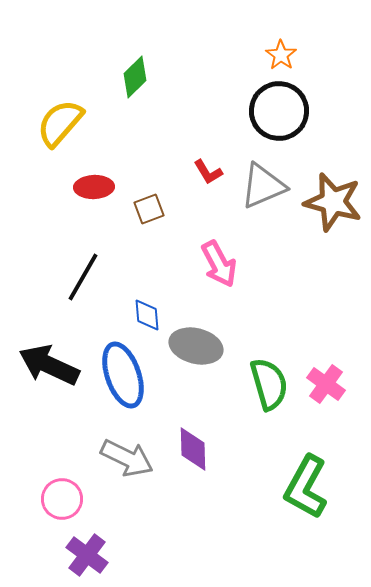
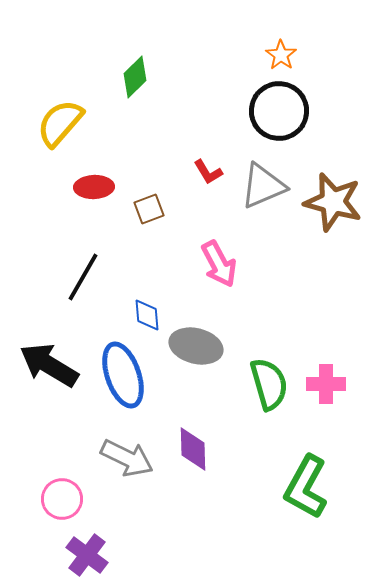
black arrow: rotated 6 degrees clockwise
pink cross: rotated 36 degrees counterclockwise
